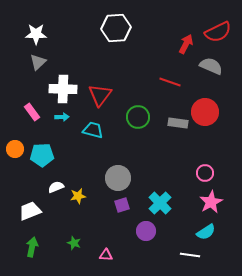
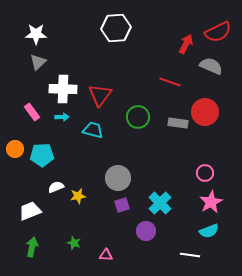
cyan semicircle: moved 3 px right, 1 px up; rotated 12 degrees clockwise
